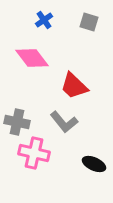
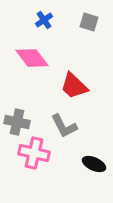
gray L-shape: moved 4 px down; rotated 12 degrees clockwise
